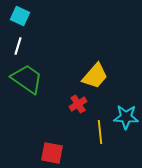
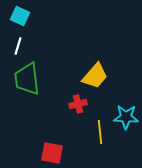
green trapezoid: rotated 132 degrees counterclockwise
red cross: rotated 18 degrees clockwise
